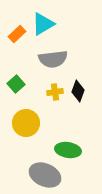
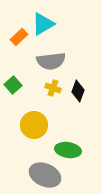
orange rectangle: moved 2 px right, 3 px down
gray semicircle: moved 2 px left, 2 px down
green square: moved 3 px left, 1 px down
yellow cross: moved 2 px left, 4 px up; rotated 28 degrees clockwise
yellow circle: moved 8 px right, 2 px down
